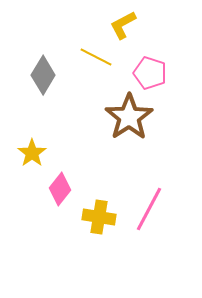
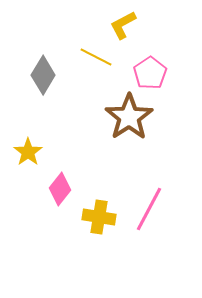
pink pentagon: rotated 20 degrees clockwise
yellow star: moved 4 px left, 1 px up
